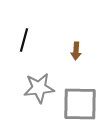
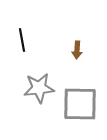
black line: moved 2 px left; rotated 25 degrees counterclockwise
brown arrow: moved 1 px right, 1 px up
